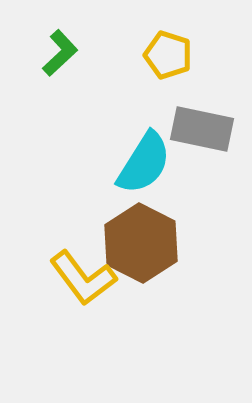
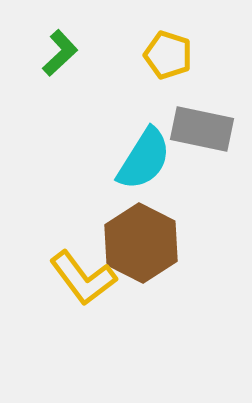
cyan semicircle: moved 4 px up
